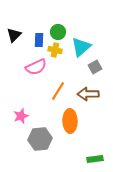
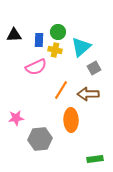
black triangle: rotated 42 degrees clockwise
gray square: moved 1 px left, 1 px down
orange line: moved 3 px right, 1 px up
pink star: moved 5 px left, 2 px down; rotated 14 degrees clockwise
orange ellipse: moved 1 px right, 1 px up
